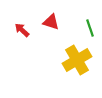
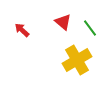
red triangle: moved 12 px right; rotated 24 degrees clockwise
green line: rotated 18 degrees counterclockwise
